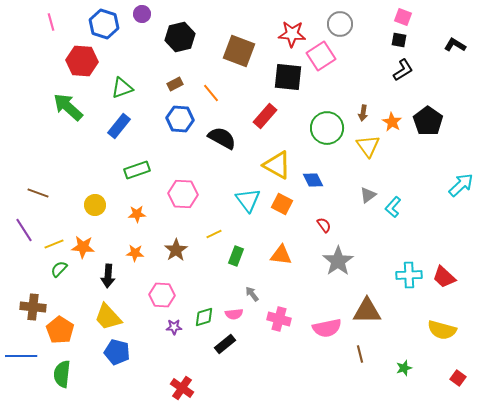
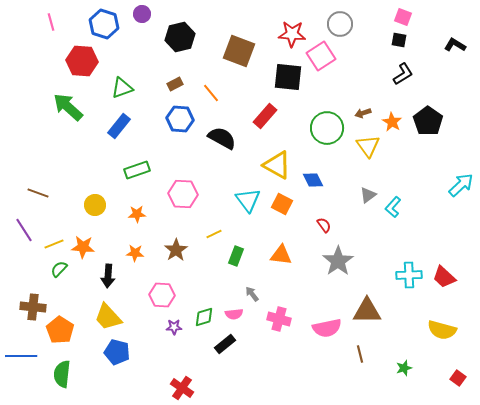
black L-shape at (403, 70): moved 4 px down
brown arrow at (363, 113): rotated 63 degrees clockwise
